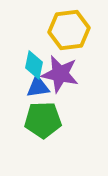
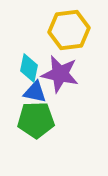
cyan diamond: moved 5 px left, 3 px down
blue triangle: moved 3 px left, 5 px down; rotated 20 degrees clockwise
green pentagon: moved 7 px left
